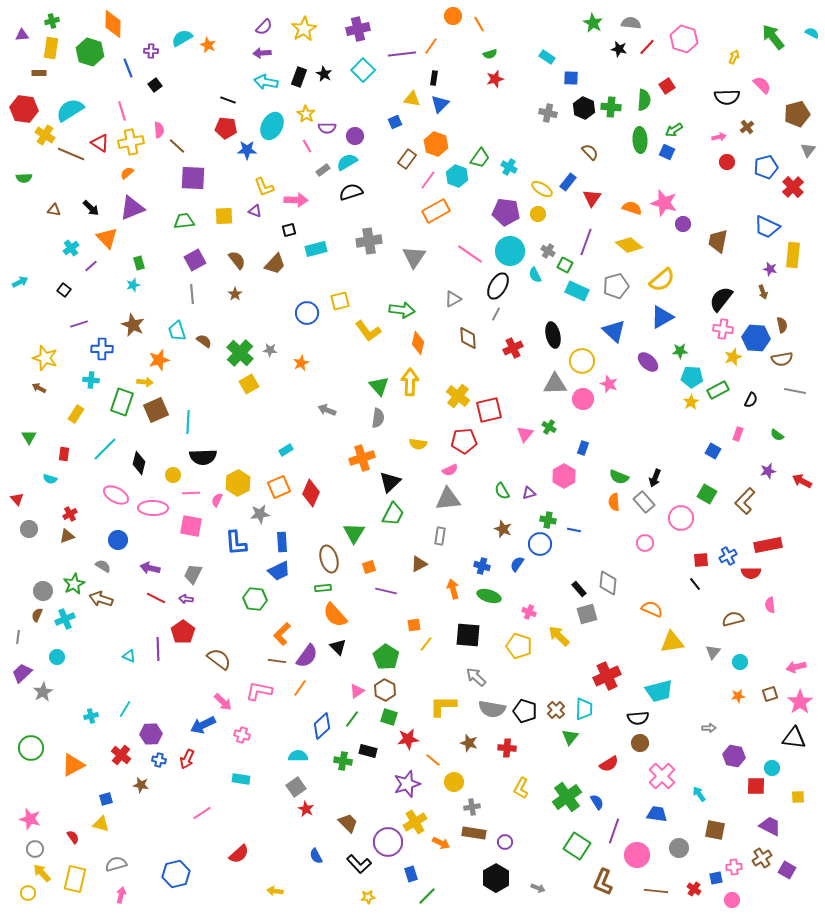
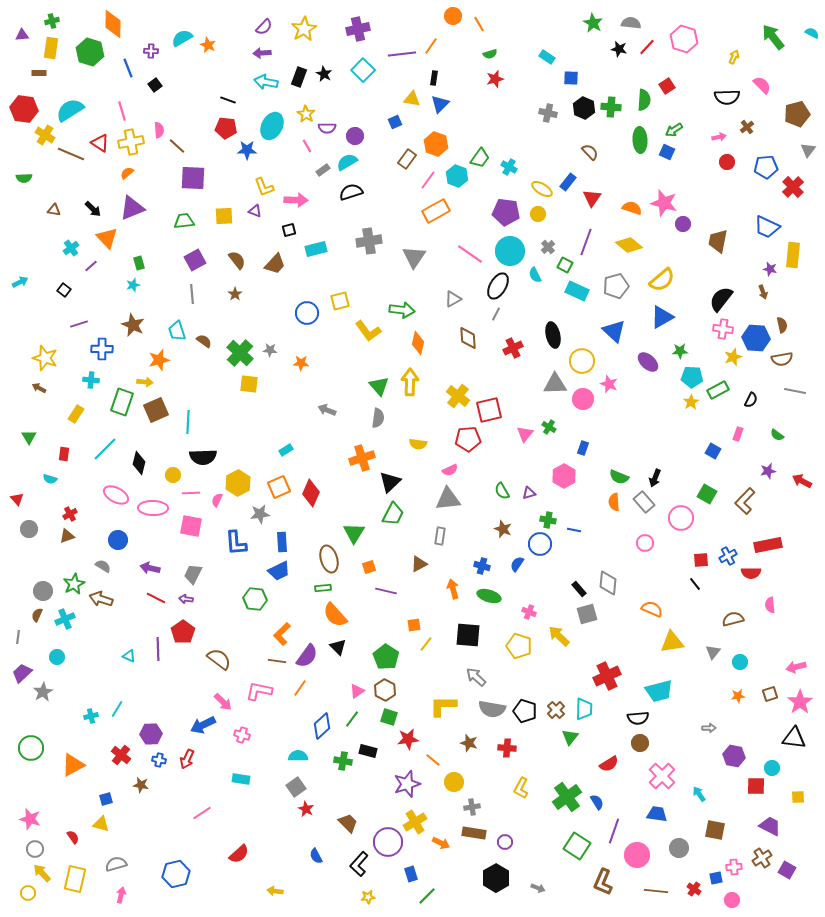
blue pentagon at (766, 167): rotated 10 degrees clockwise
black arrow at (91, 208): moved 2 px right, 1 px down
gray cross at (548, 251): moved 4 px up; rotated 16 degrees clockwise
orange star at (301, 363): rotated 28 degrees clockwise
yellow square at (249, 384): rotated 36 degrees clockwise
red pentagon at (464, 441): moved 4 px right, 2 px up
cyan line at (125, 709): moved 8 px left
black L-shape at (359, 864): rotated 85 degrees clockwise
